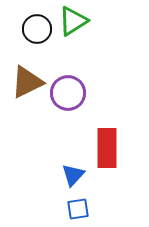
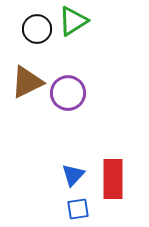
red rectangle: moved 6 px right, 31 px down
